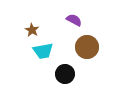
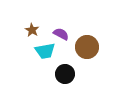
purple semicircle: moved 13 px left, 14 px down
cyan trapezoid: moved 2 px right
